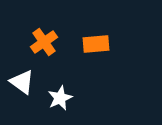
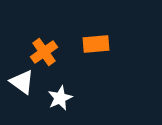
orange cross: moved 10 px down
